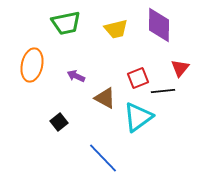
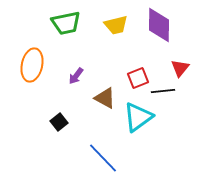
yellow trapezoid: moved 4 px up
purple arrow: rotated 78 degrees counterclockwise
